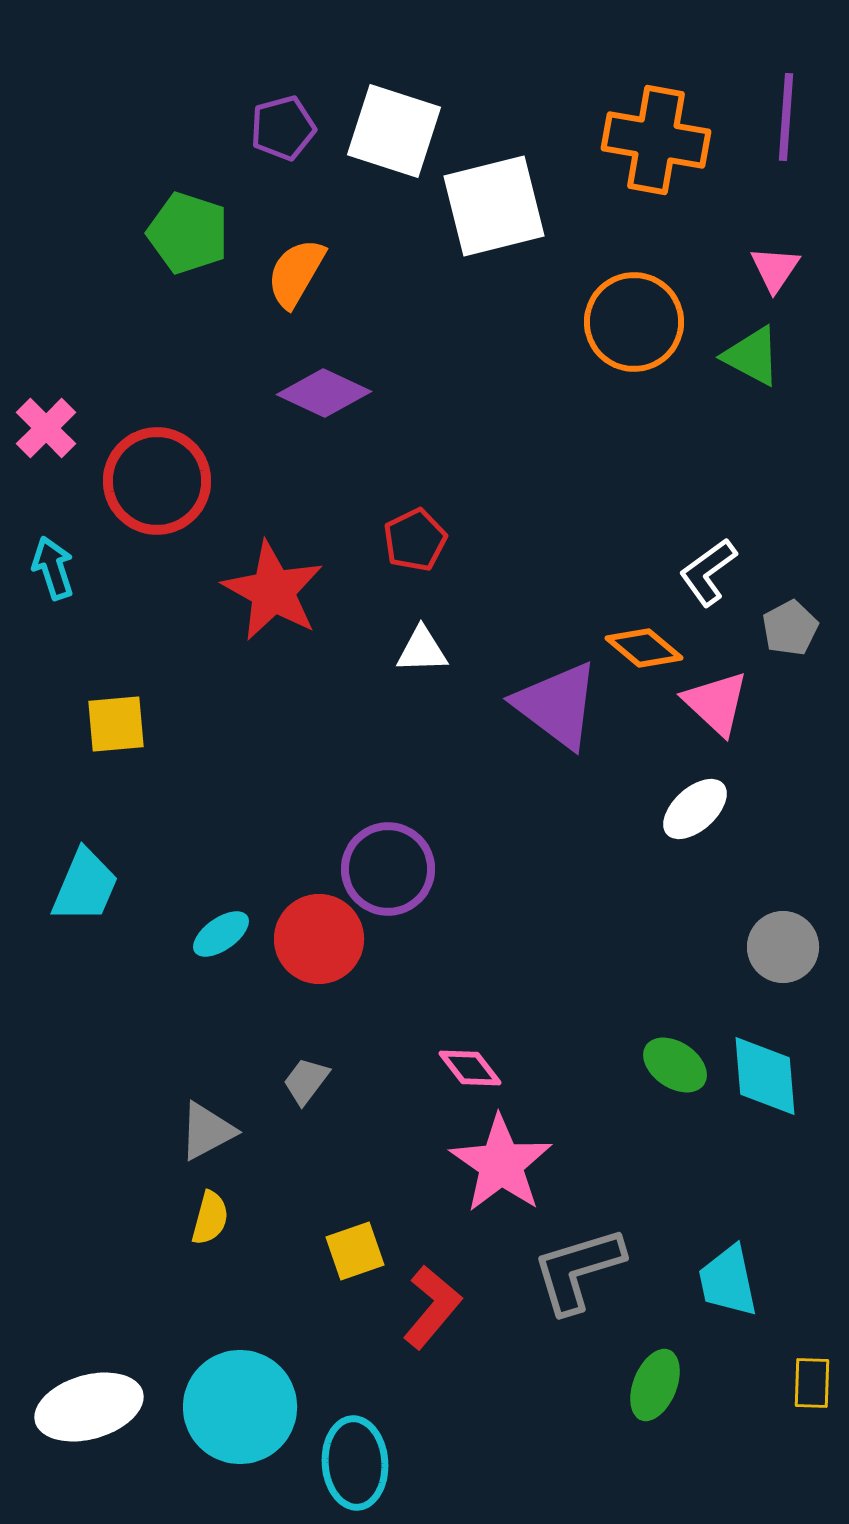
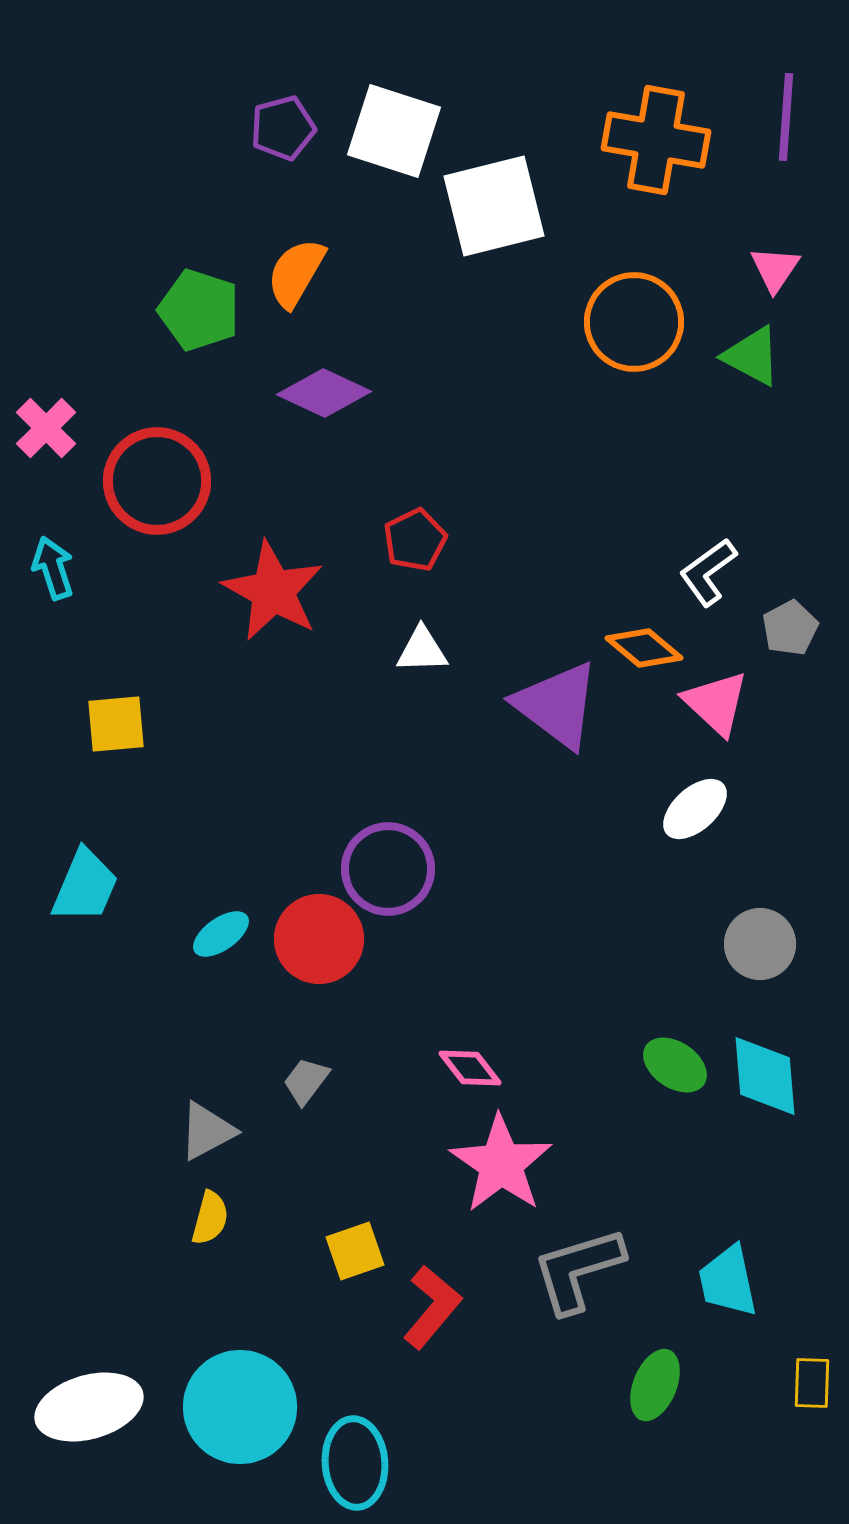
green pentagon at (188, 233): moved 11 px right, 77 px down
gray circle at (783, 947): moved 23 px left, 3 px up
